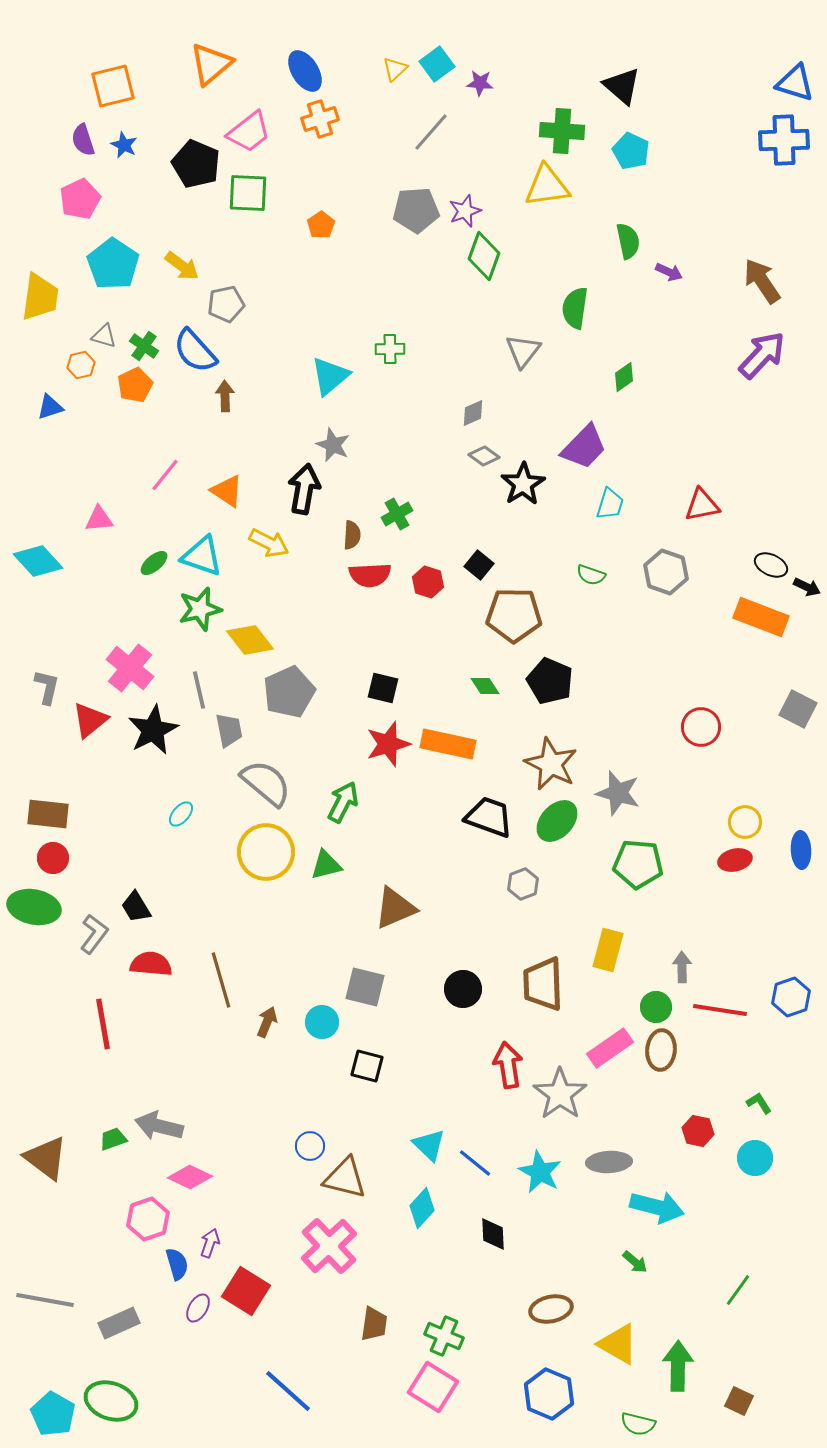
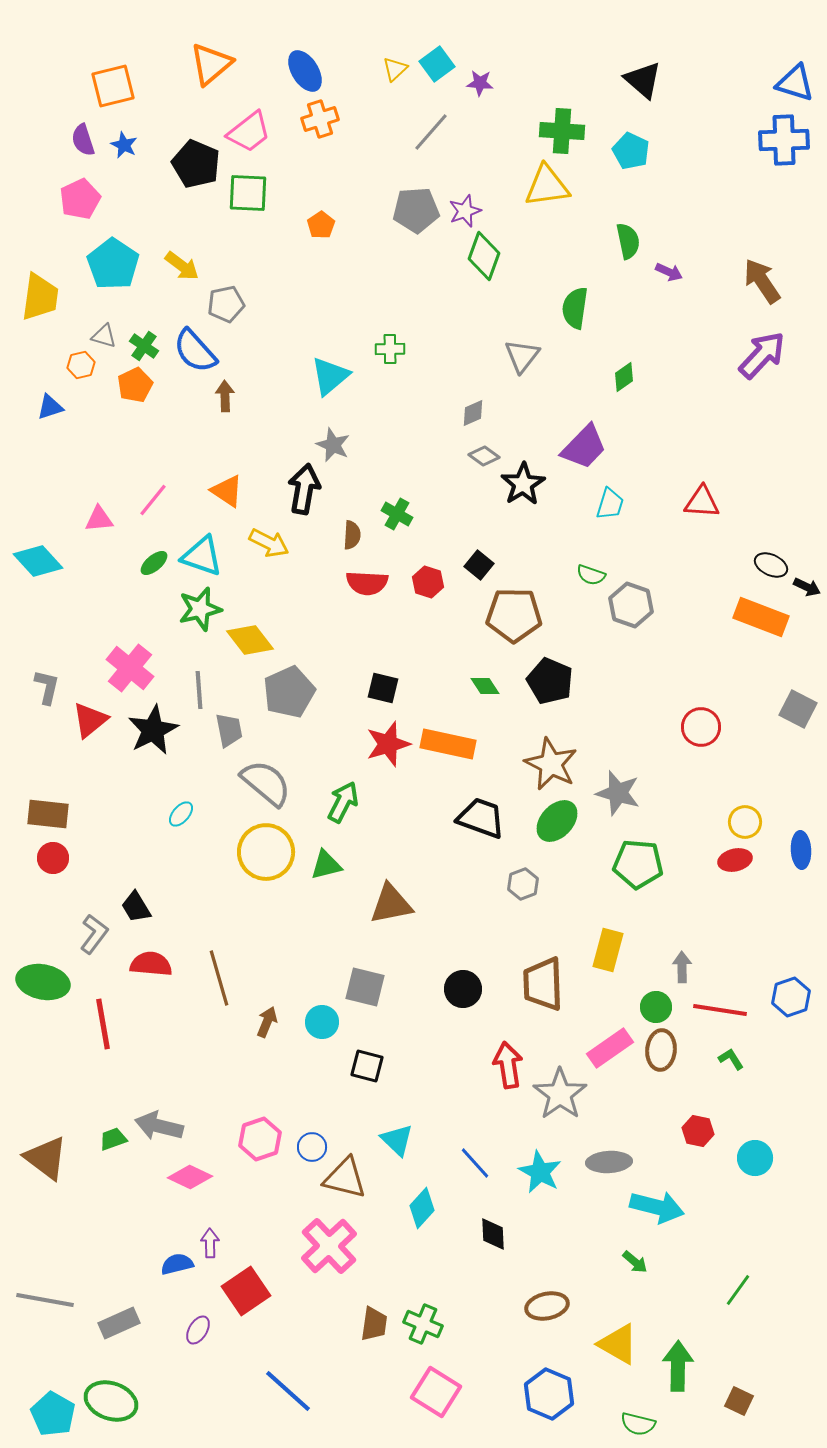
black triangle at (622, 86): moved 21 px right, 6 px up
gray triangle at (523, 351): moved 1 px left, 5 px down
pink line at (165, 475): moved 12 px left, 25 px down
red triangle at (702, 505): moved 3 px up; rotated 15 degrees clockwise
green cross at (397, 514): rotated 32 degrees counterclockwise
gray hexagon at (666, 572): moved 35 px left, 33 px down
red semicircle at (370, 575): moved 3 px left, 8 px down; rotated 6 degrees clockwise
gray line at (199, 690): rotated 9 degrees clockwise
black trapezoid at (489, 817): moved 8 px left, 1 px down
green ellipse at (34, 907): moved 9 px right, 75 px down
brown triangle at (395, 908): moved 4 px left, 4 px up; rotated 12 degrees clockwise
brown line at (221, 980): moved 2 px left, 2 px up
green L-shape at (759, 1103): moved 28 px left, 44 px up
cyan triangle at (429, 1145): moved 32 px left, 5 px up
blue circle at (310, 1146): moved 2 px right, 1 px down
blue line at (475, 1163): rotated 9 degrees clockwise
pink hexagon at (148, 1219): moved 112 px right, 80 px up
purple arrow at (210, 1243): rotated 20 degrees counterclockwise
blue semicircle at (177, 1264): rotated 88 degrees counterclockwise
red square at (246, 1291): rotated 24 degrees clockwise
purple ellipse at (198, 1308): moved 22 px down
brown ellipse at (551, 1309): moved 4 px left, 3 px up
green cross at (444, 1336): moved 21 px left, 12 px up
pink square at (433, 1387): moved 3 px right, 5 px down
